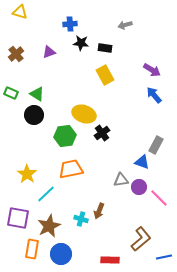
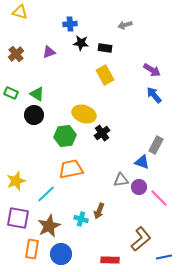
yellow star: moved 11 px left, 7 px down; rotated 18 degrees clockwise
